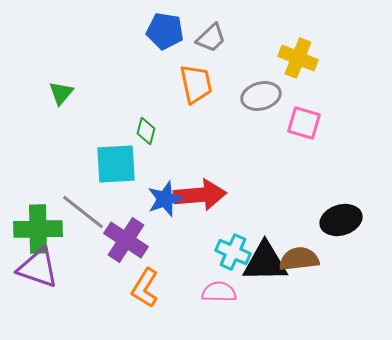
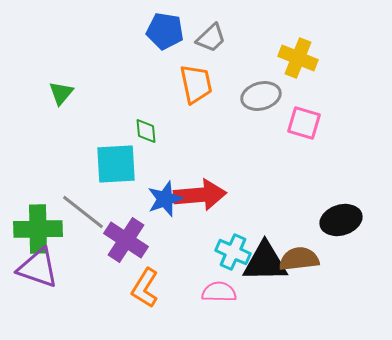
green diamond: rotated 20 degrees counterclockwise
